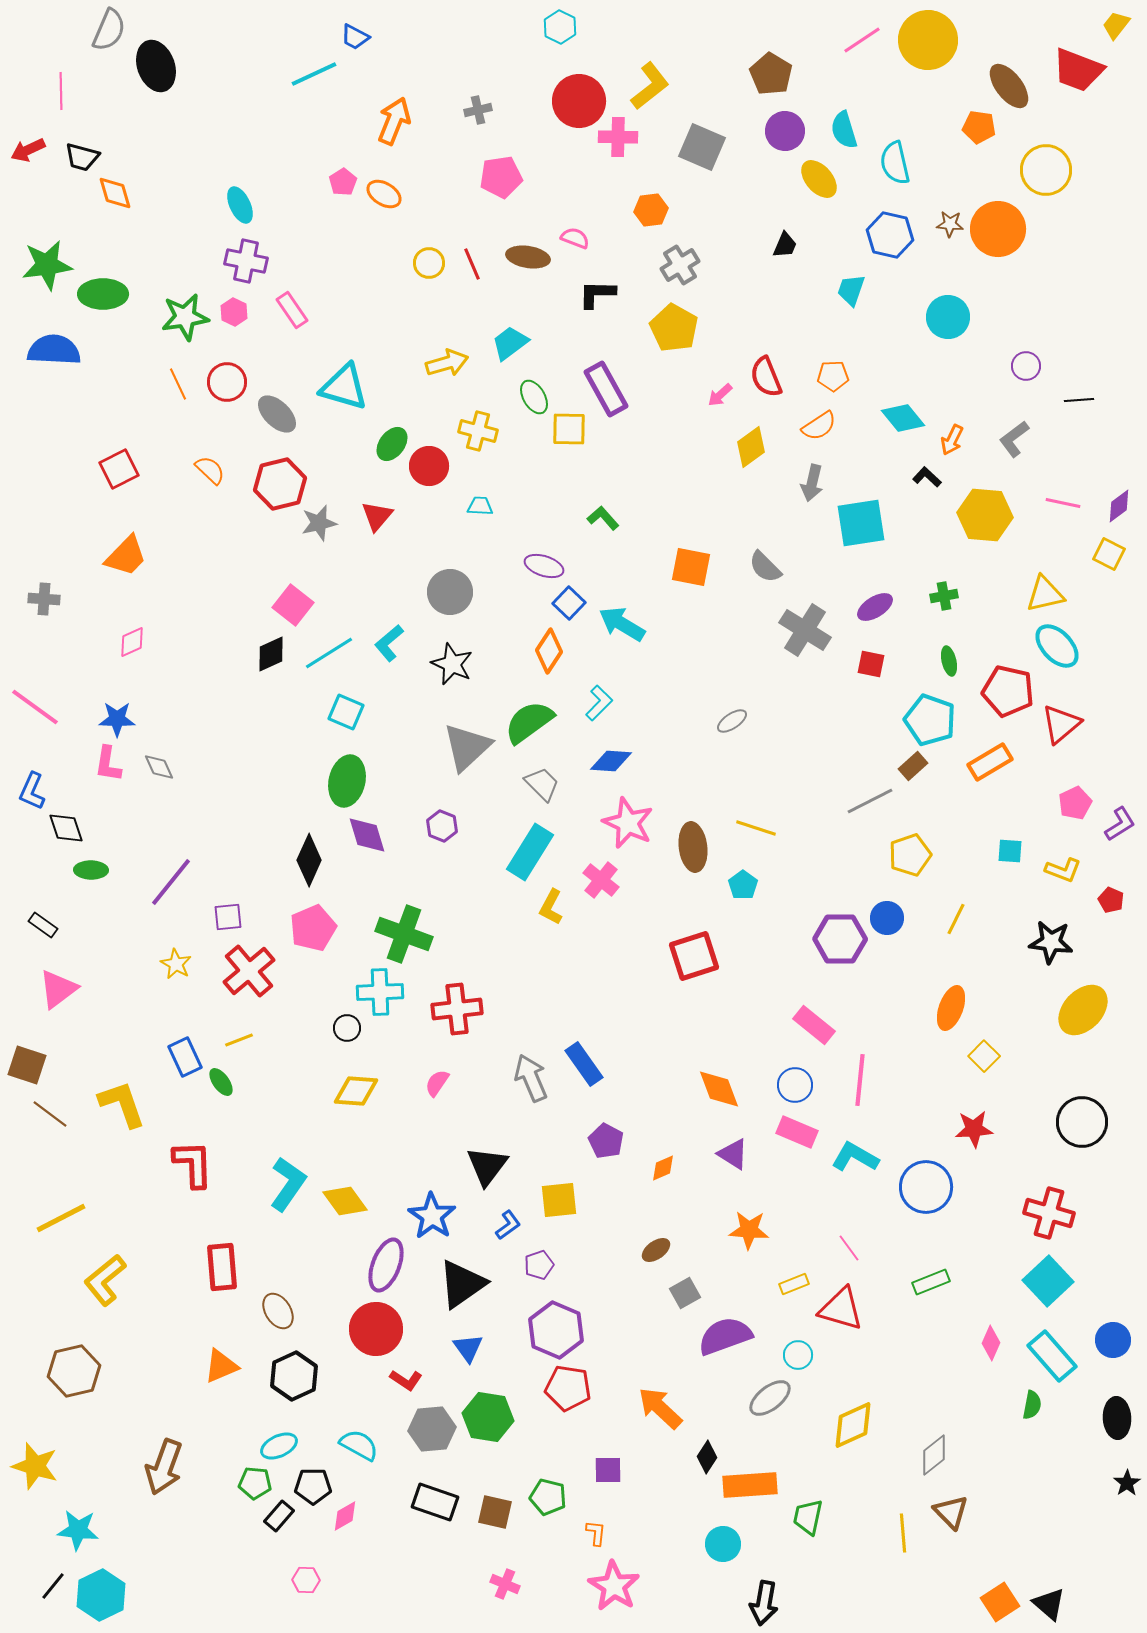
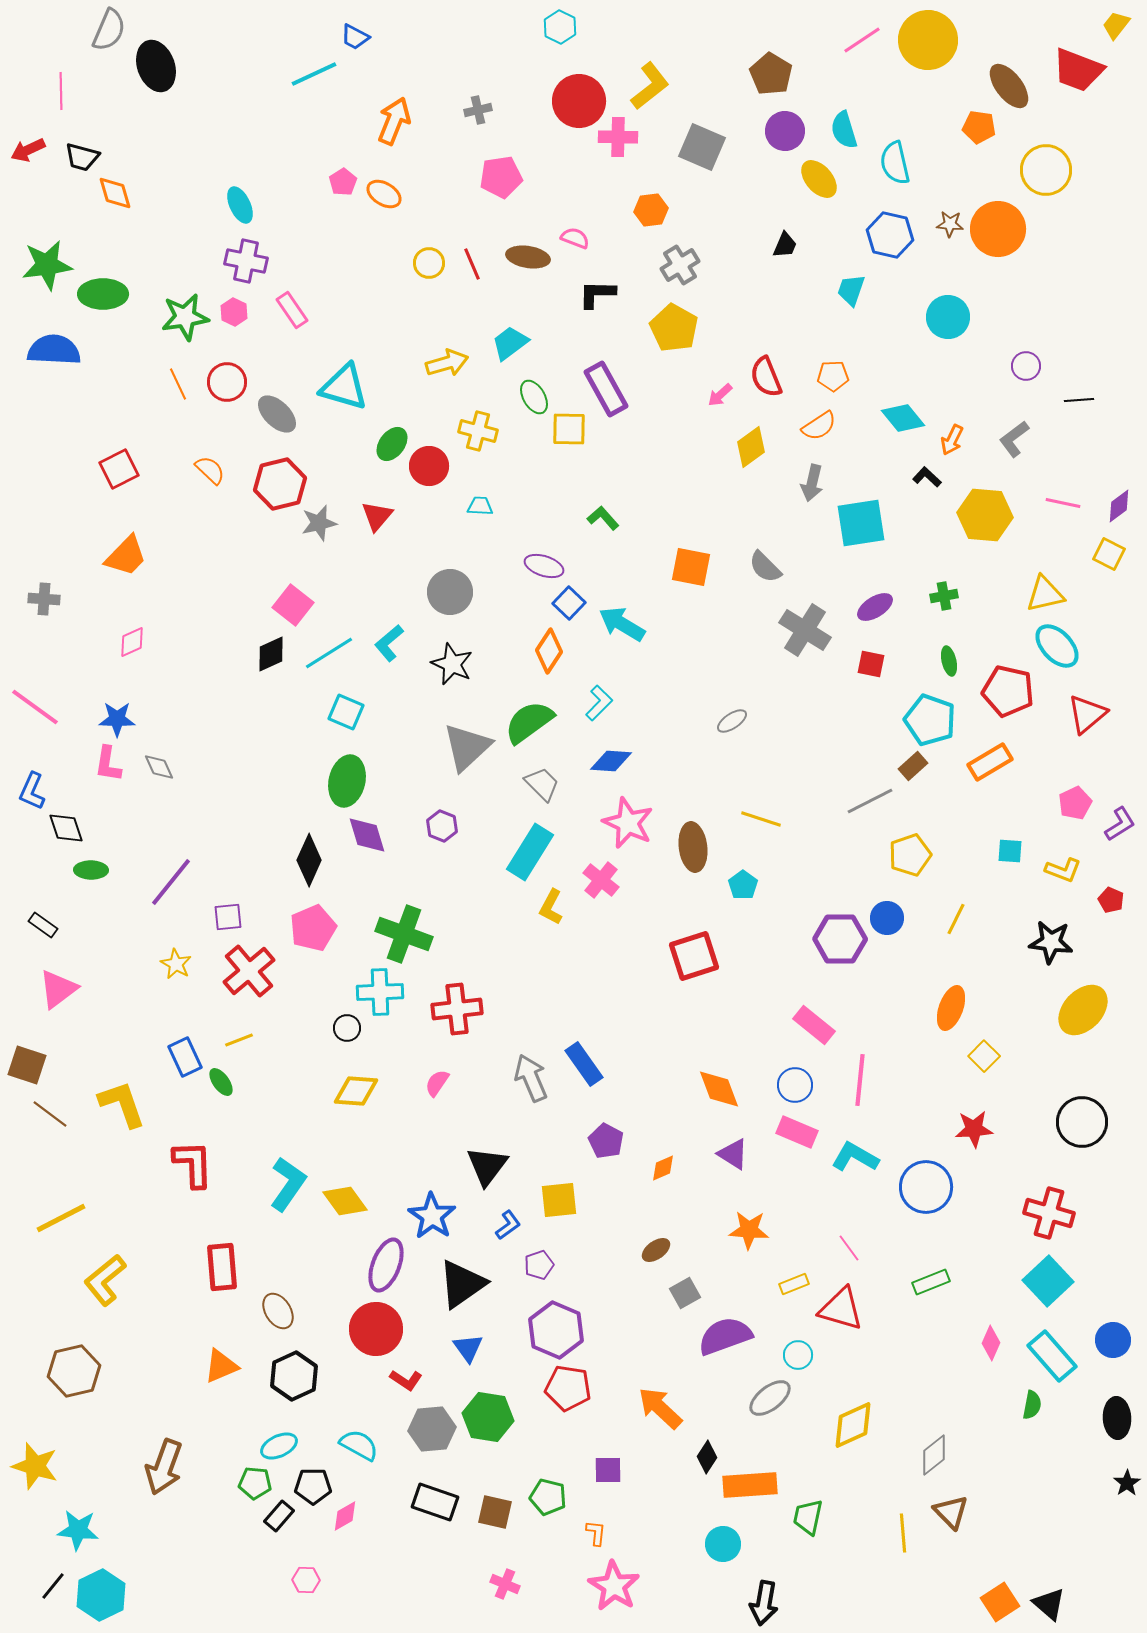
red triangle at (1061, 724): moved 26 px right, 10 px up
yellow line at (756, 828): moved 5 px right, 9 px up
